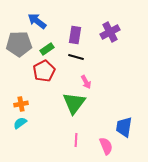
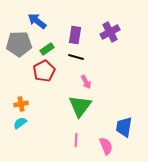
green triangle: moved 6 px right, 3 px down
